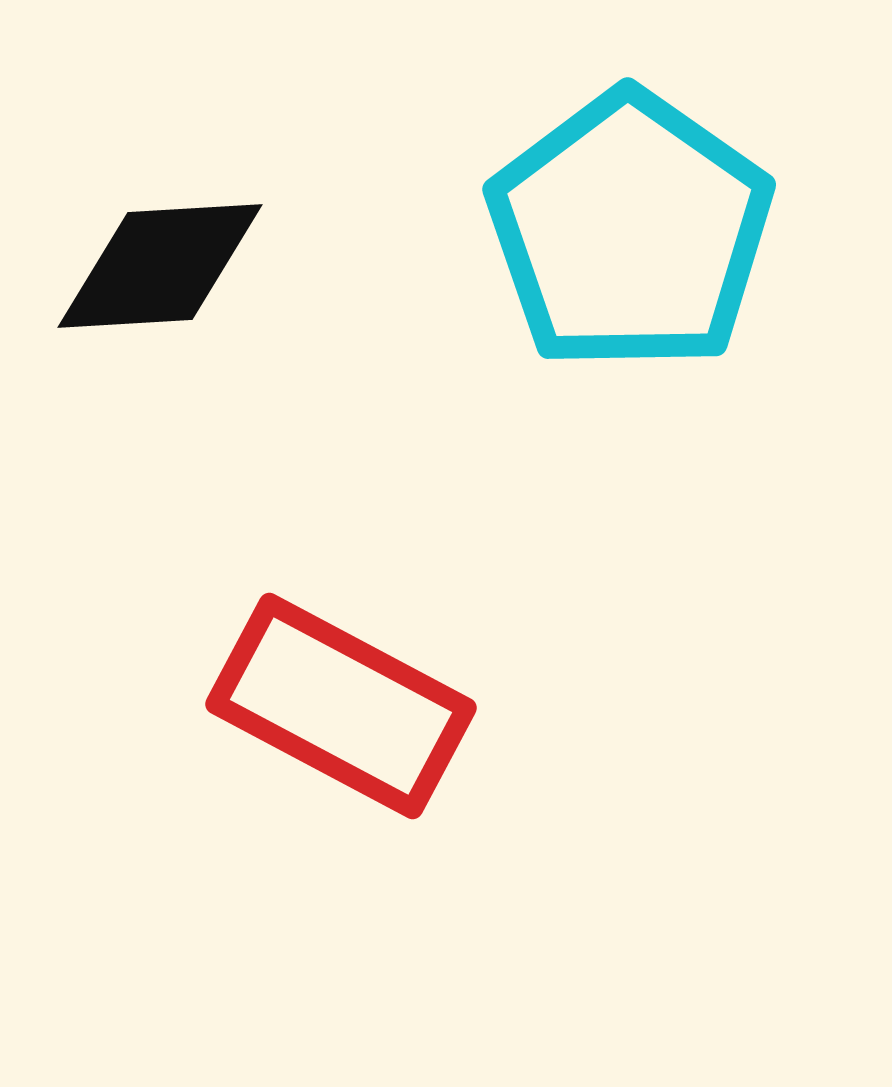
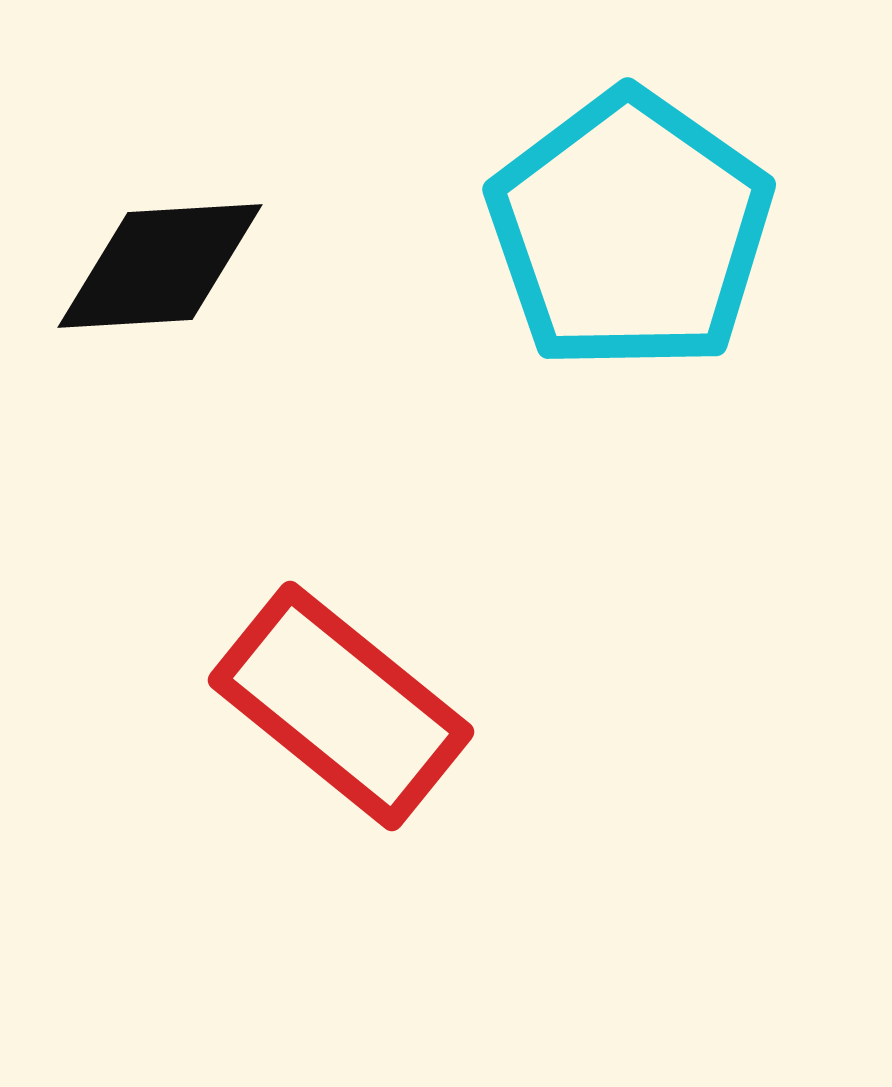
red rectangle: rotated 11 degrees clockwise
